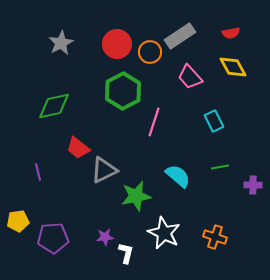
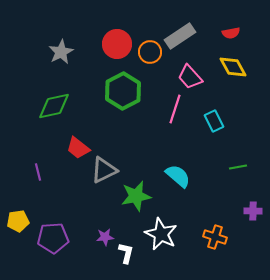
gray star: moved 9 px down
pink line: moved 21 px right, 13 px up
green line: moved 18 px right
purple cross: moved 26 px down
white star: moved 3 px left, 1 px down
